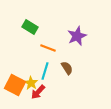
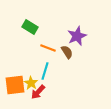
brown semicircle: moved 16 px up
orange square: rotated 35 degrees counterclockwise
